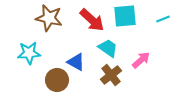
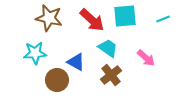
cyan star: moved 6 px right
pink arrow: moved 5 px right, 2 px up; rotated 84 degrees clockwise
